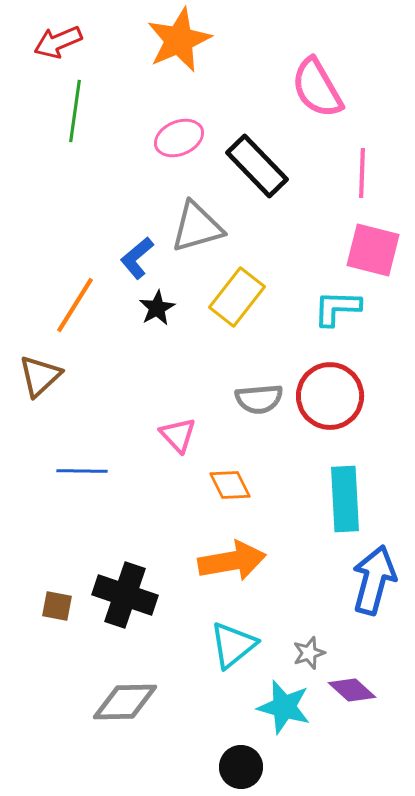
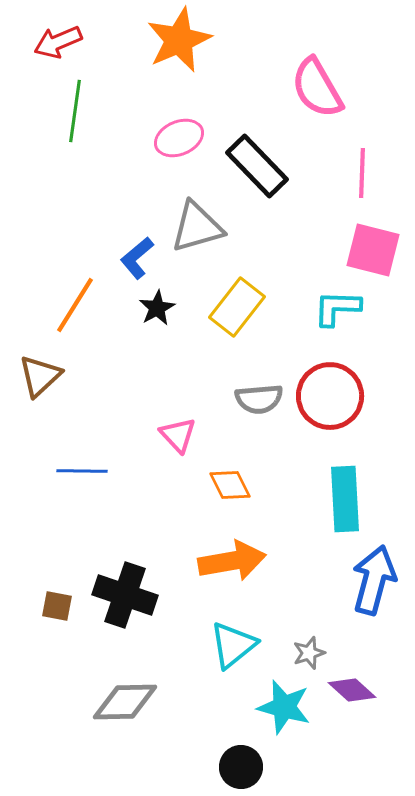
yellow rectangle: moved 10 px down
